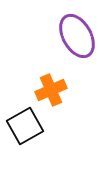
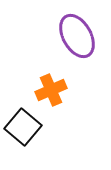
black square: moved 2 px left, 1 px down; rotated 21 degrees counterclockwise
